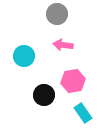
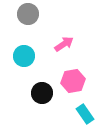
gray circle: moved 29 px left
pink arrow: moved 1 px right, 1 px up; rotated 138 degrees clockwise
black circle: moved 2 px left, 2 px up
cyan rectangle: moved 2 px right, 1 px down
